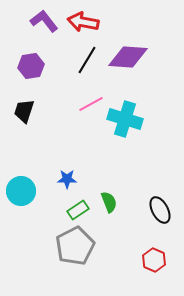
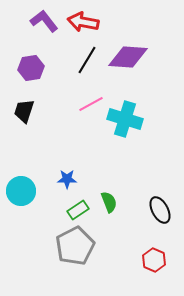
purple hexagon: moved 2 px down
